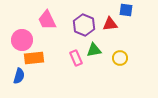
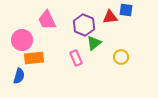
red triangle: moved 7 px up
green triangle: moved 7 px up; rotated 28 degrees counterclockwise
yellow circle: moved 1 px right, 1 px up
